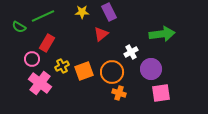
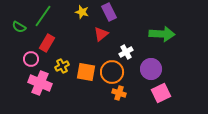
yellow star: rotated 16 degrees clockwise
green line: rotated 30 degrees counterclockwise
green arrow: rotated 10 degrees clockwise
white cross: moved 5 px left
pink circle: moved 1 px left
orange square: moved 2 px right, 1 px down; rotated 30 degrees clockwise
pink cross: rotated 15 degrees counterclockwise
pink square: rotated 18 degrees counterclockwise
